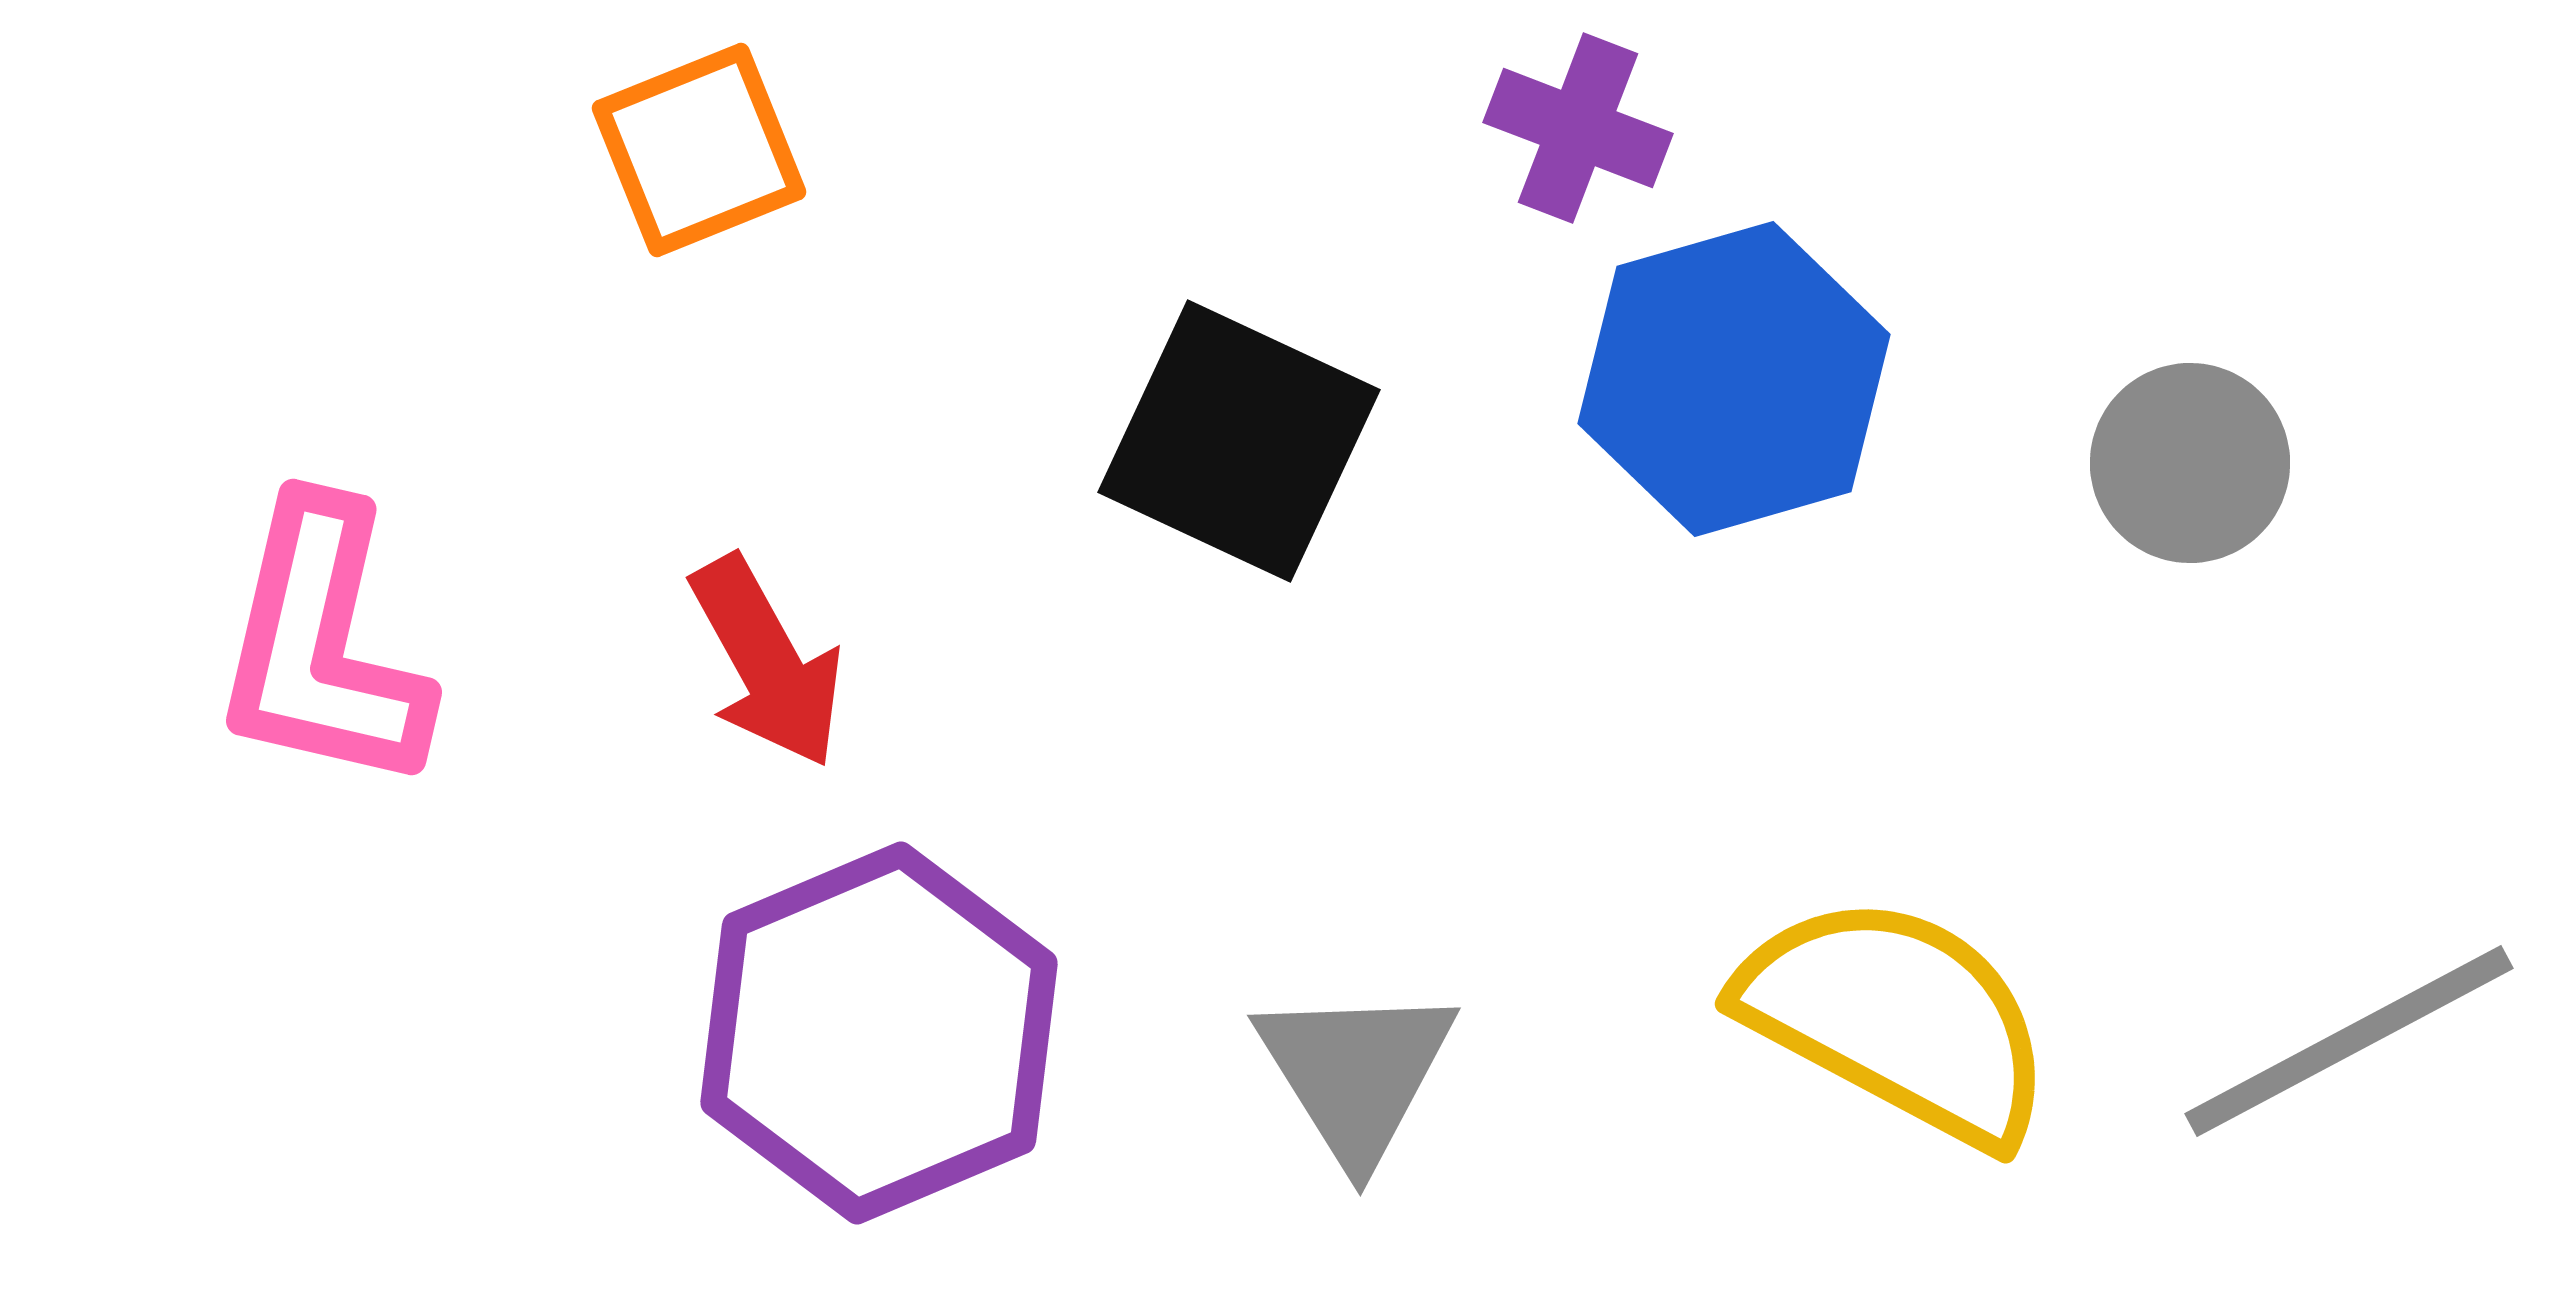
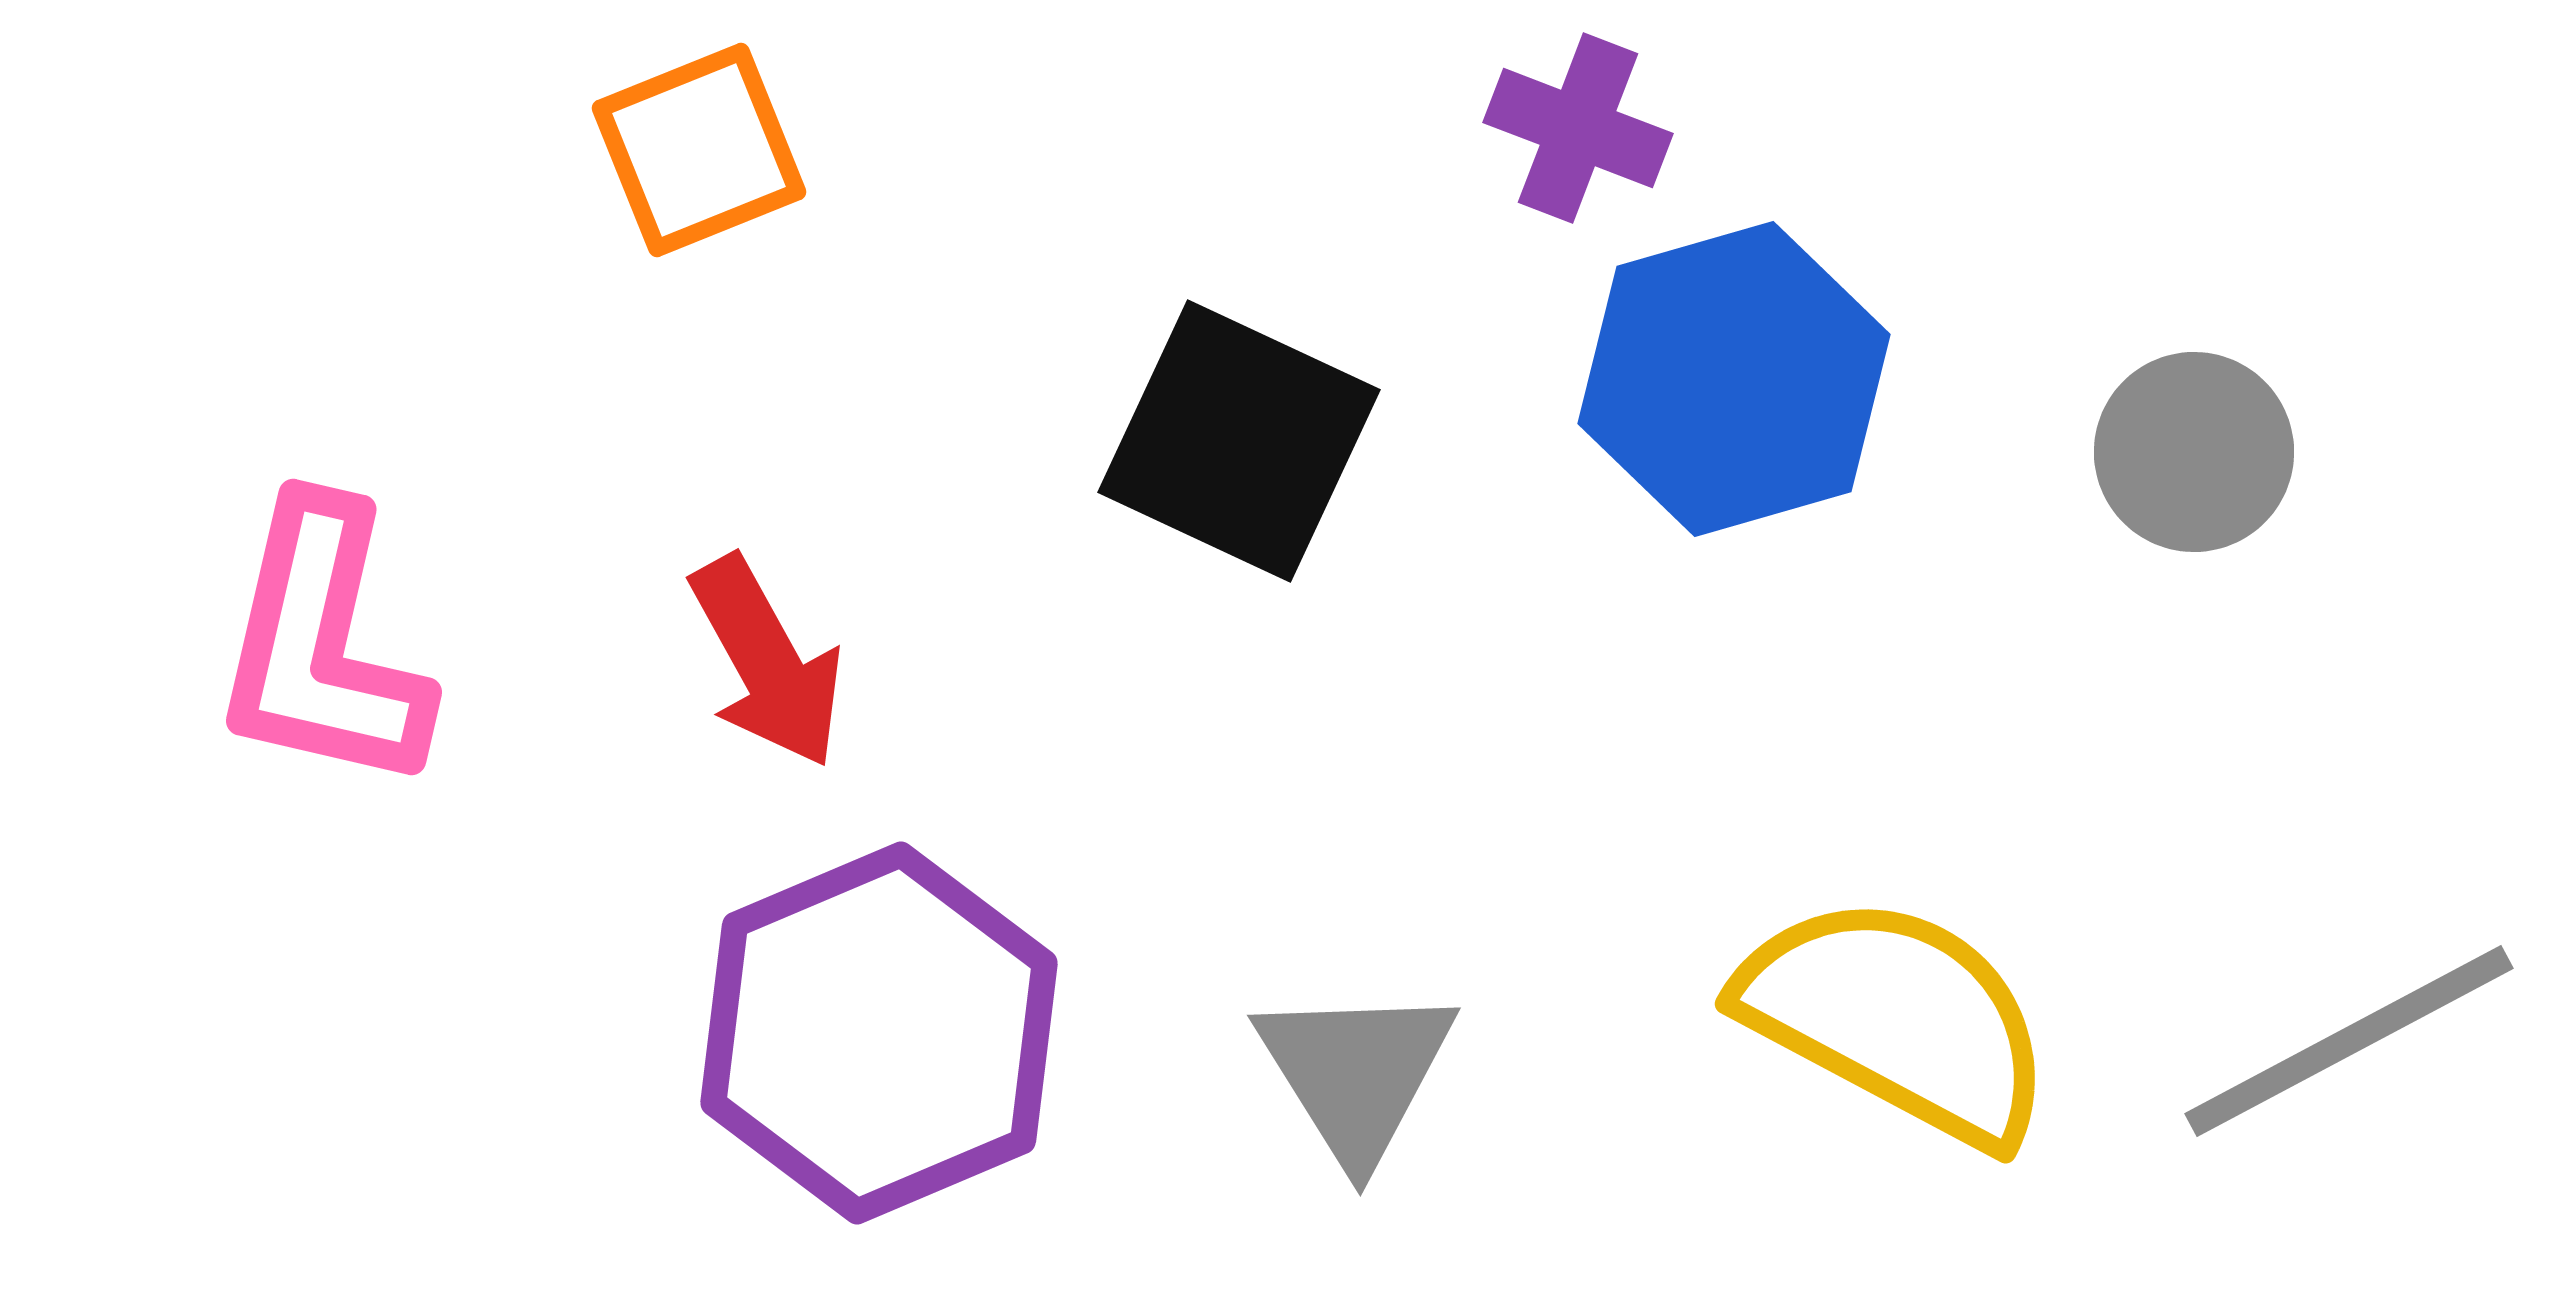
gray circle: moved 4 px right, 11 px up
